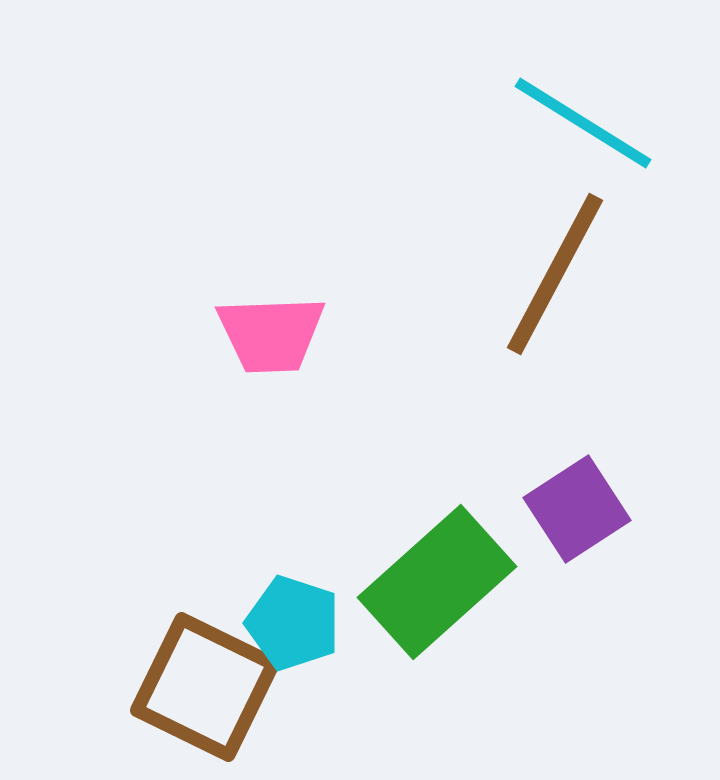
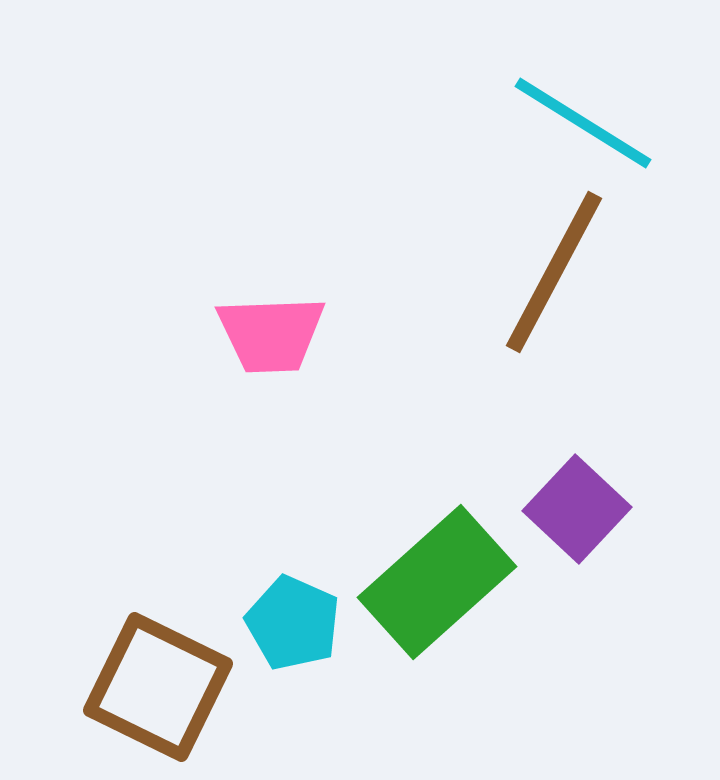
brown line: moved 1 px left, 2 px up
purple square: rotated 14 degrees counterclockwise
cyan pentagon: rotated 6 degrees clockwise
brown square: moved 47 px left
